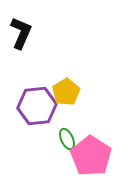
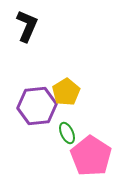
black L-shape: moved 6 px right, 7 px up
green ellipse: moved 6 px up
